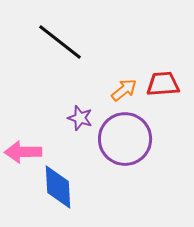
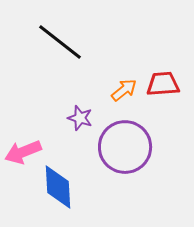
purple circle: moved 8 px down
pink arrow: rotated 21 degrees counterclockwise
